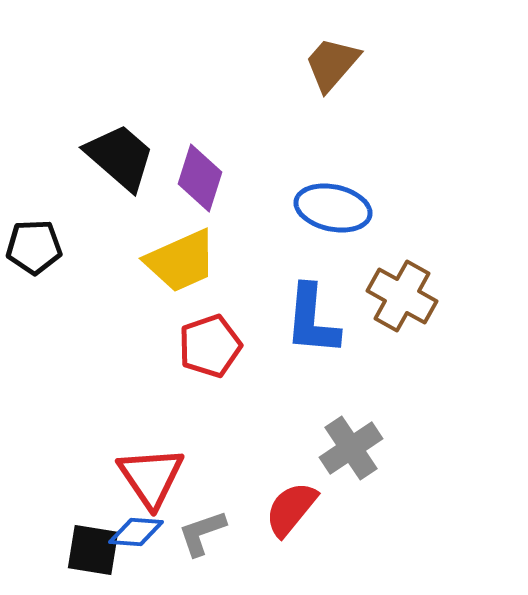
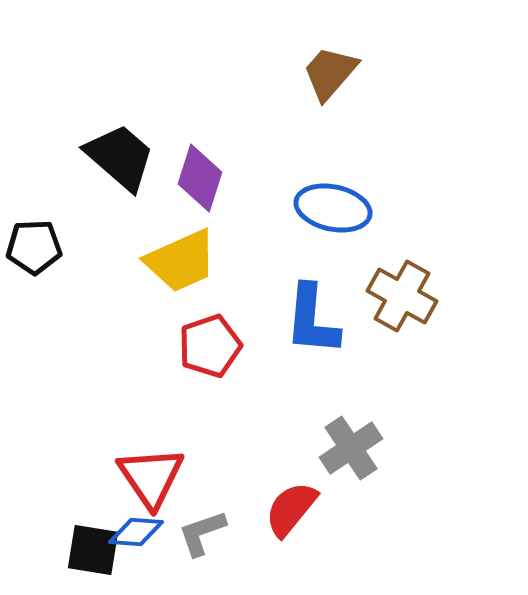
brown trapezoid: moved 2 px left, 9 px down
